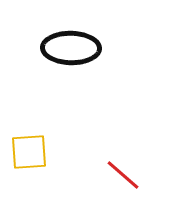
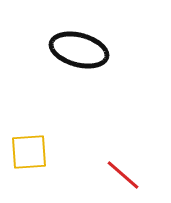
black ellipse: moved 8 px right, 2 px down; rotated 14 degrees clockwise
